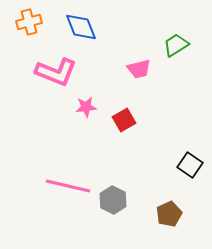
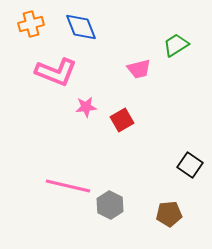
orange cross: moved 2 px right, 2 px down
red square: moved 2 px left
gray hexagon: moved 3 px left, 5 px down
brown pentagon: rotated 20 degrees clockwise
